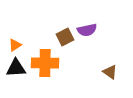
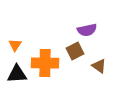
brown square: moved 10 px right, 14 px down
orange triangle: rotated 24 degrees counterclockwise
black triangle: moved 1 px right, 6 px down
brown triangle: moved 11 px left, 6 px up
